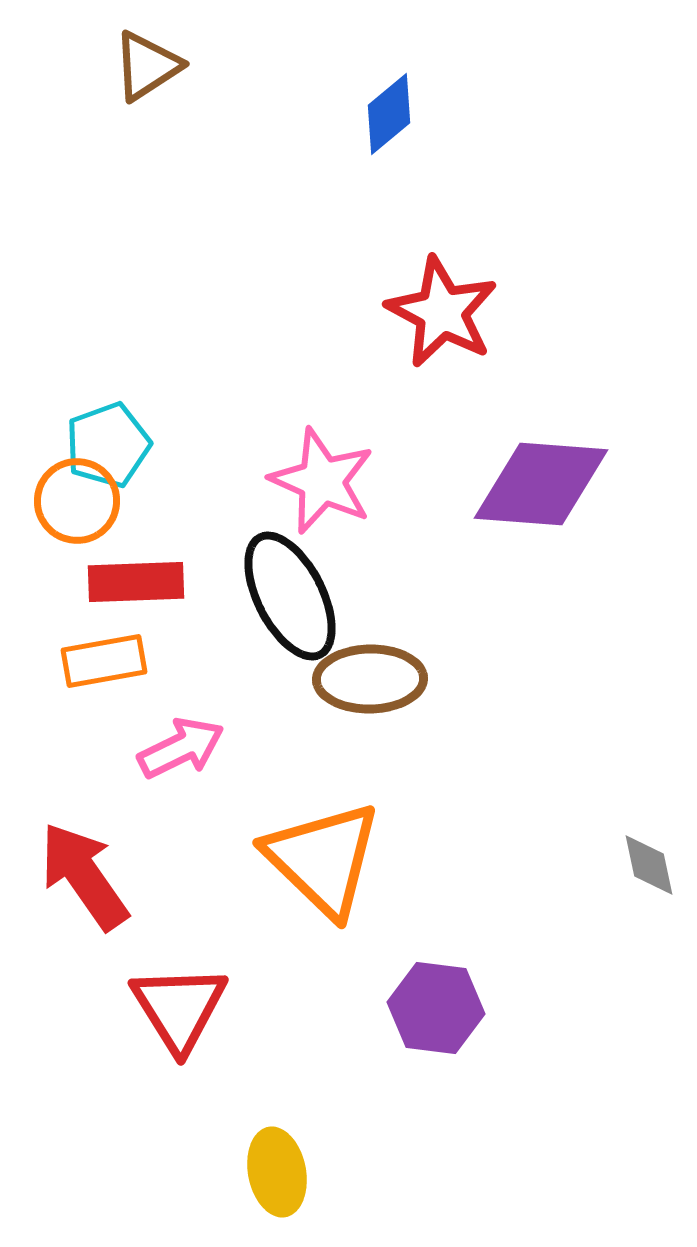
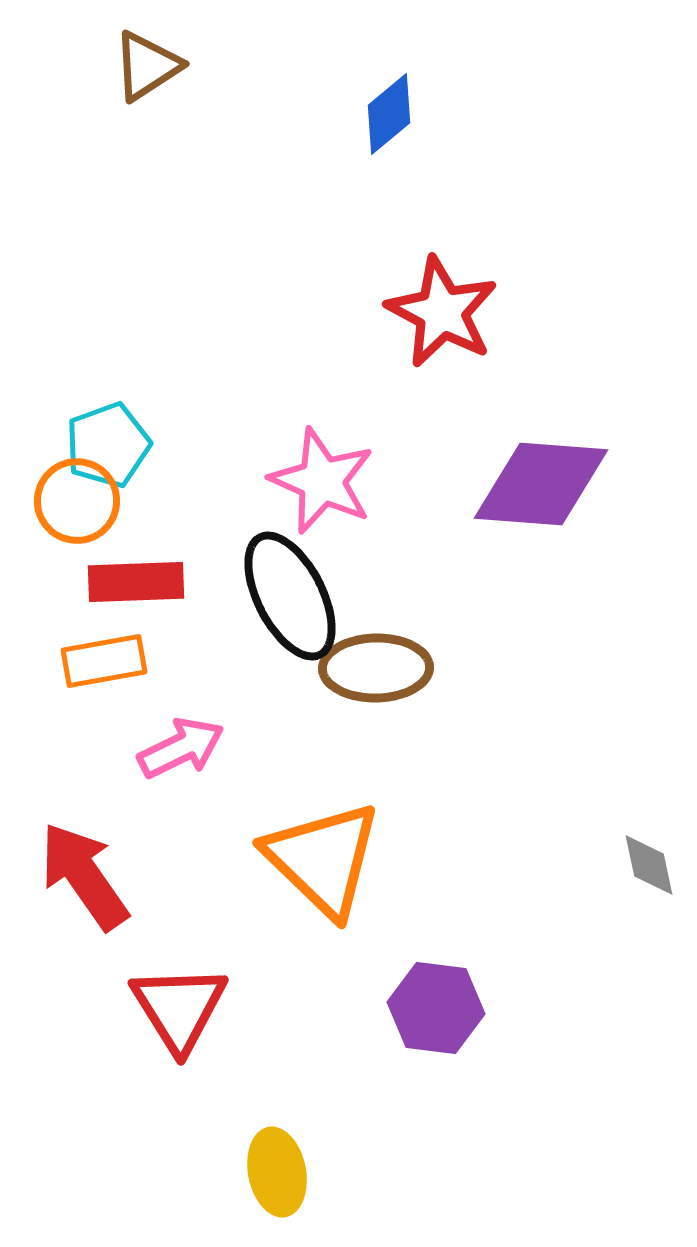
brown ellipse: moved 6 px right, 11 px up
